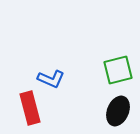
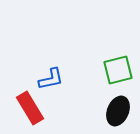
blue L-shape: rotated 36 degrees counterclockwise
red rectangle: rotated 16 degrees counterclockwise
